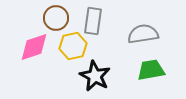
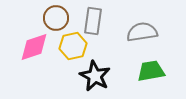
gray semicircle: moved 1 px left, 2 px up
green trapezoid: moved 1 px down
